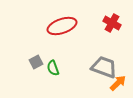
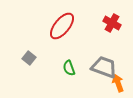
red ellipse: rotated 32 degrees counterclockwise
gray square: moved 7 px left, 4 px up; rotated 24 degrees counterclockwise
green semicircle: moved 16 px right
orange arrow: rotated 66 degrees counterclockwise
